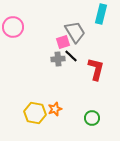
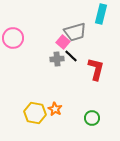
pink circle: moved 11 px down
gray trapezoid: rotated 105 degrees clockwise
pink square: rotated 32 degrees counterclockwise
gray cross: moved 1 px left
orange star: rotated 24 degrees counterclockwise
